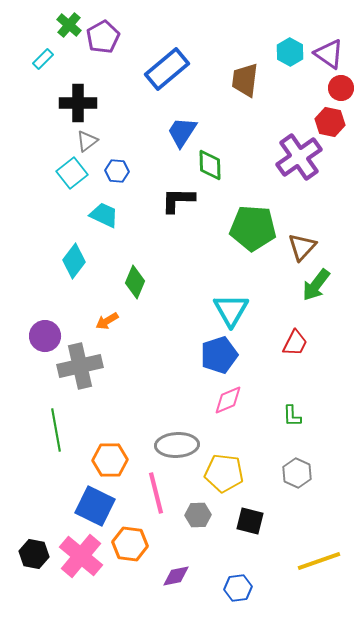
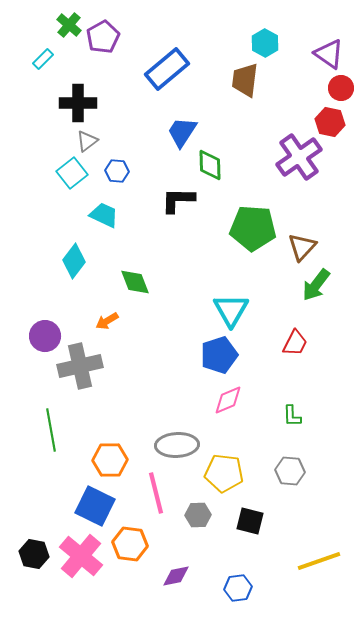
cyan hexagon at (290, 52): moved 25 px left, 9 px up
green diamond at (135, 282): rotated 44 degrees counterclockwise
green line at (56, 430): moved 5 px left
gray hexagon at (297, 473): moved 7 px left, 2 px up; rotated 20 degrees counterclockwise
